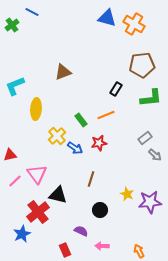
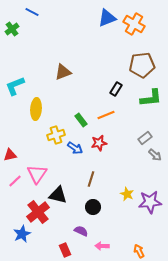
blue triangle: rotated 36 degrees counterclockwise
green cross: moved 4 px down
yellow cross: moved 1 px left, 1 px up; rotated 24 degrees clockwise
pink triangle: rotated 10 degrees clockwise
black circle: moved 7 px left, 3 px up
